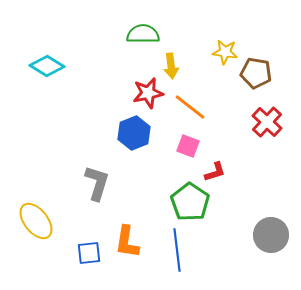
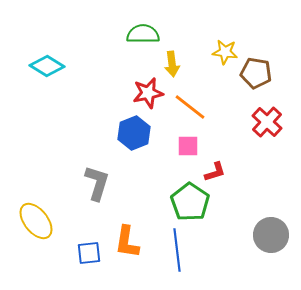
yellow arrow: moved 1 px right, 2 px up
pink square: rotated 20 degrees counterclockwise
